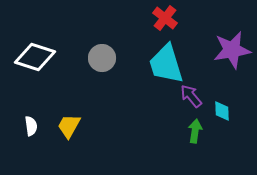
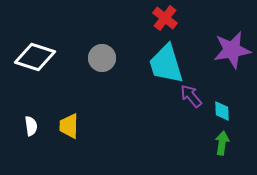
yellow trapezoid: rotated 28 degrees counterclockwise
green arrow: moved 27 px right, 12 px down
